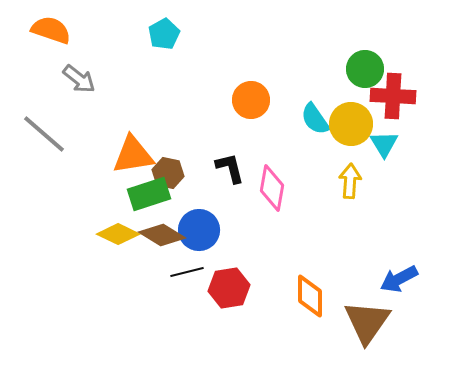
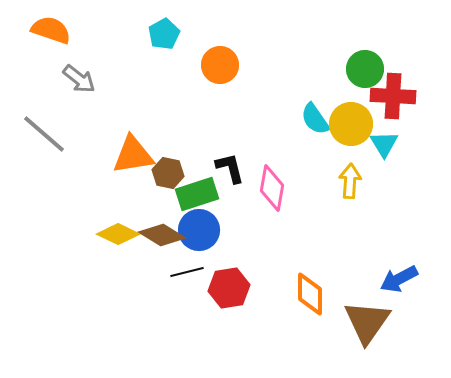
orange circle: moved 31 px left, 35 px up
green rectangle: moved 48 px right
orange diamond: moved 2 px up
